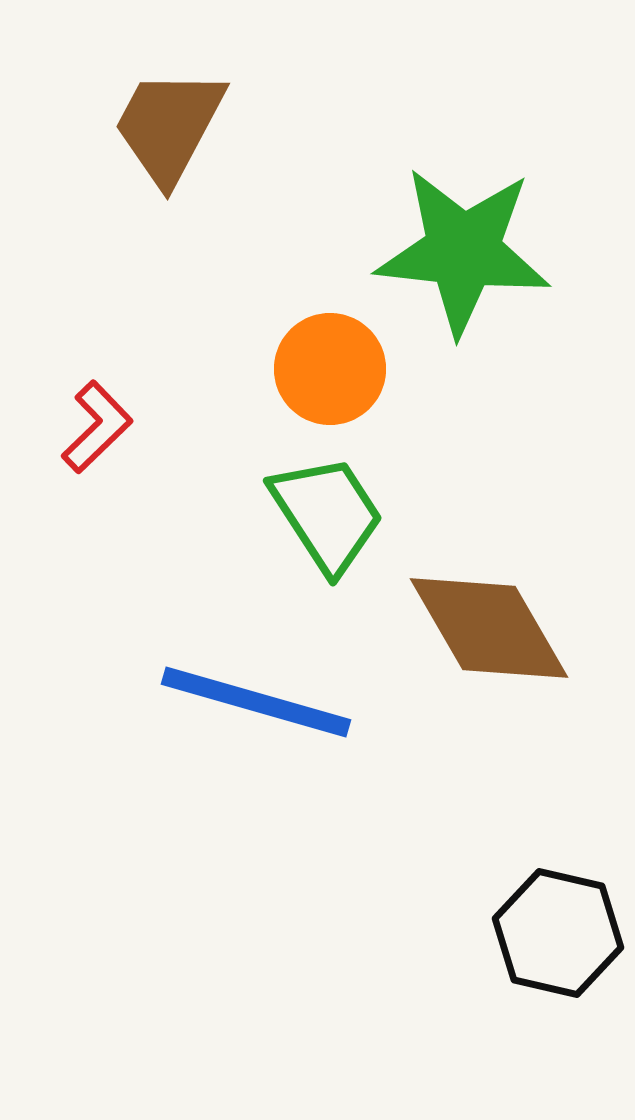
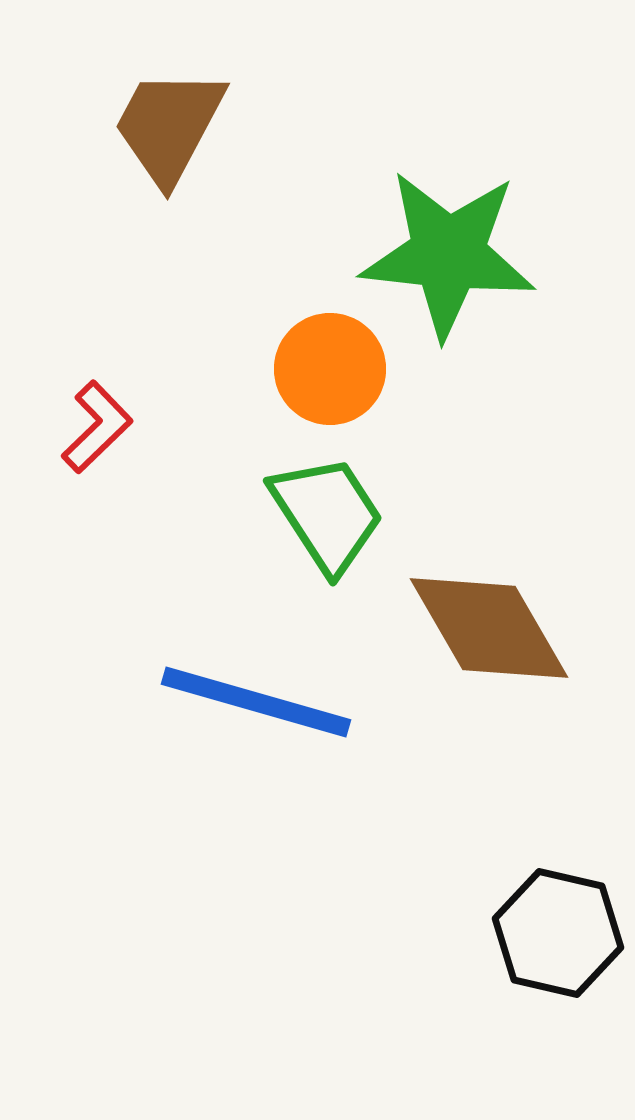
green star: moved 15 px left, 3 px down
